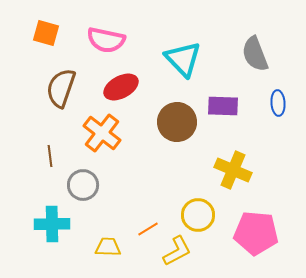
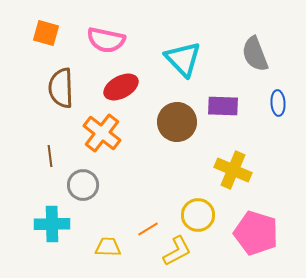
brown semicircle: rotated 21 degrees counterclockwise
pink pentagon: rotated 12 degrees clockwise
